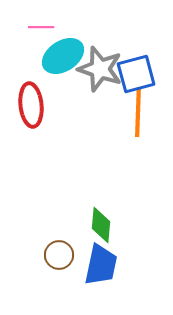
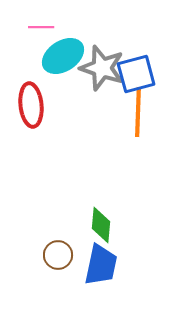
gray star: moved 2 px right, 1 px up
brown circle: moved 1 px left
